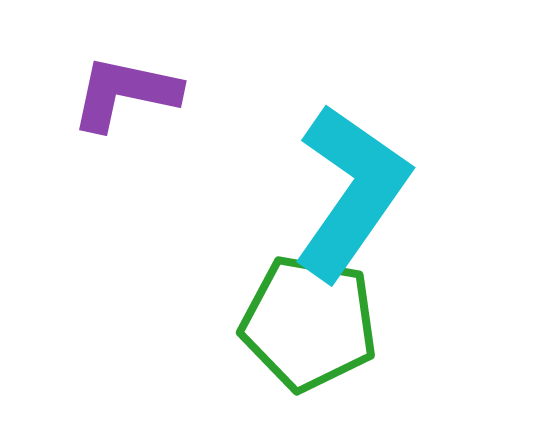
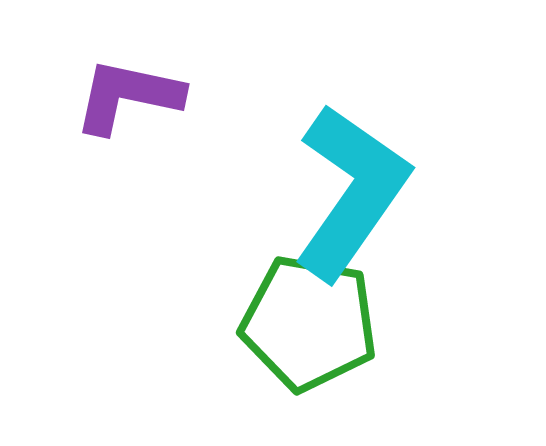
purple L-shape: moved 3 px right, 3 px down
